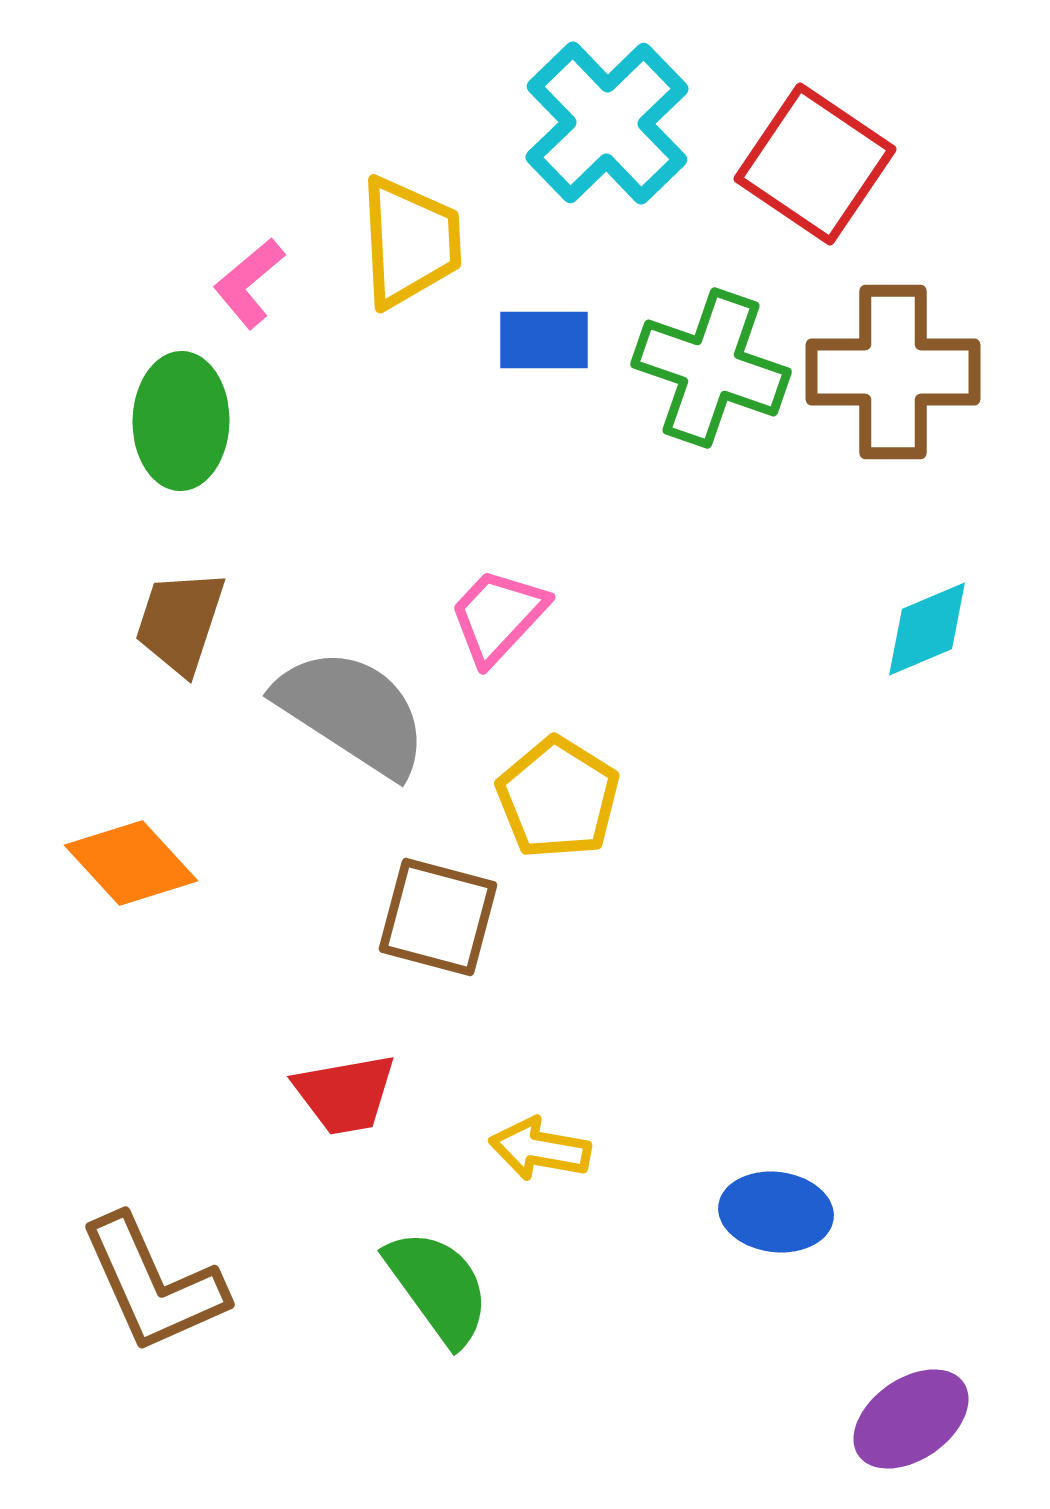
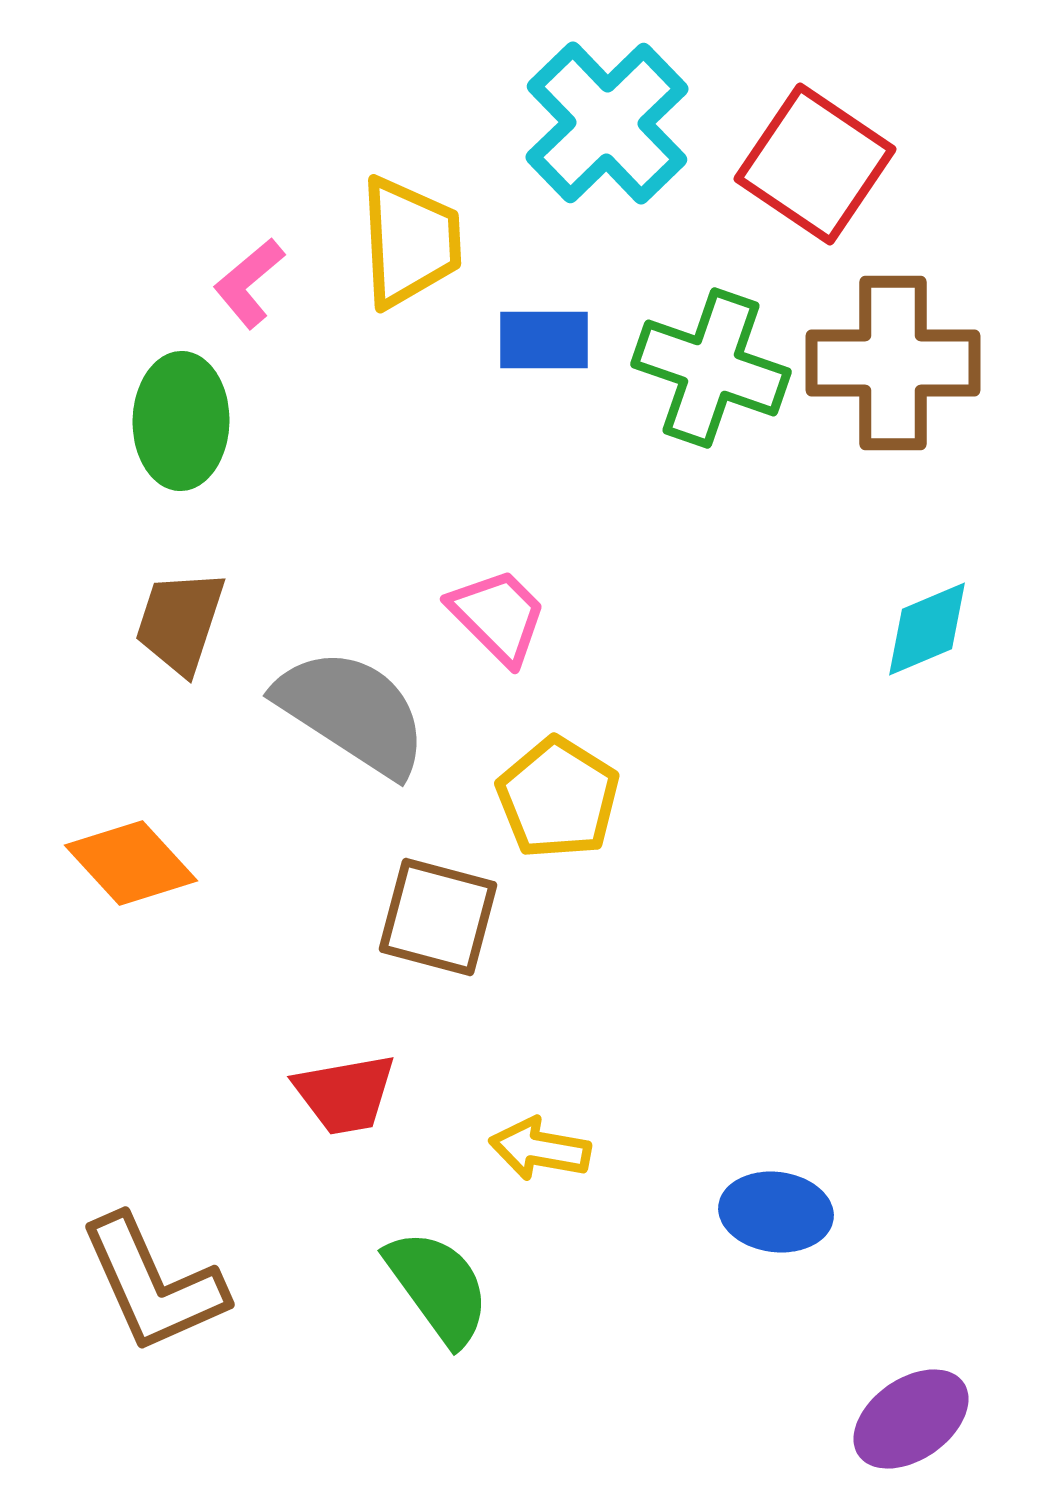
brown cross: moved 9 px up
pink trapezoid: rotated 92 degrees clockwise
